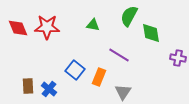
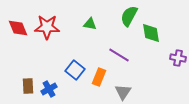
green triangle: moved 3 px left, 1 px up
blue cross: rotated 21 degrees clockwise
